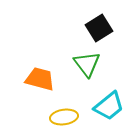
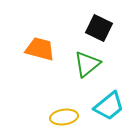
black square: rotated 32 degrees counterclockwise
green triangle: rotated 28 degrees clockwise
orange trapezoid: moved 30 px up
